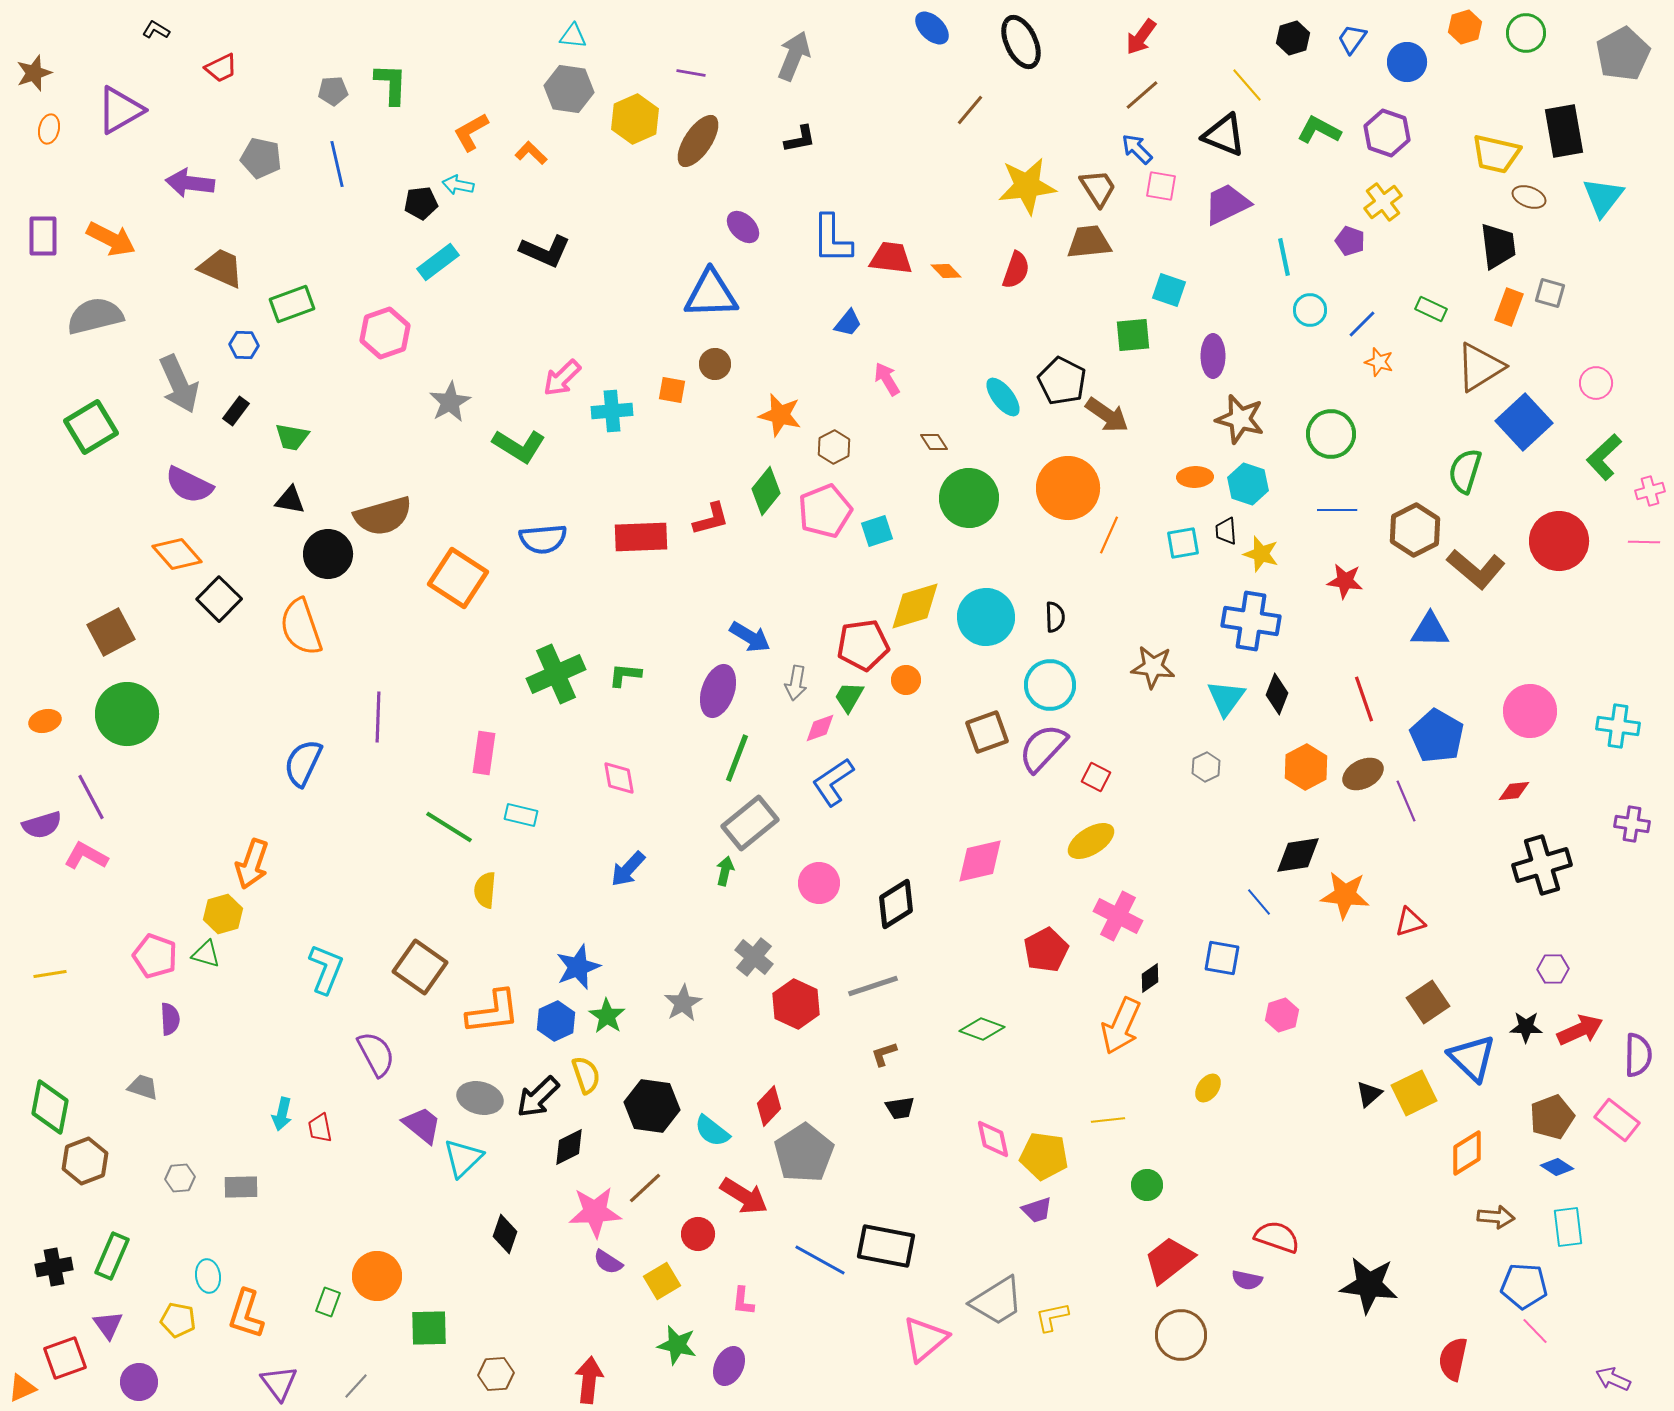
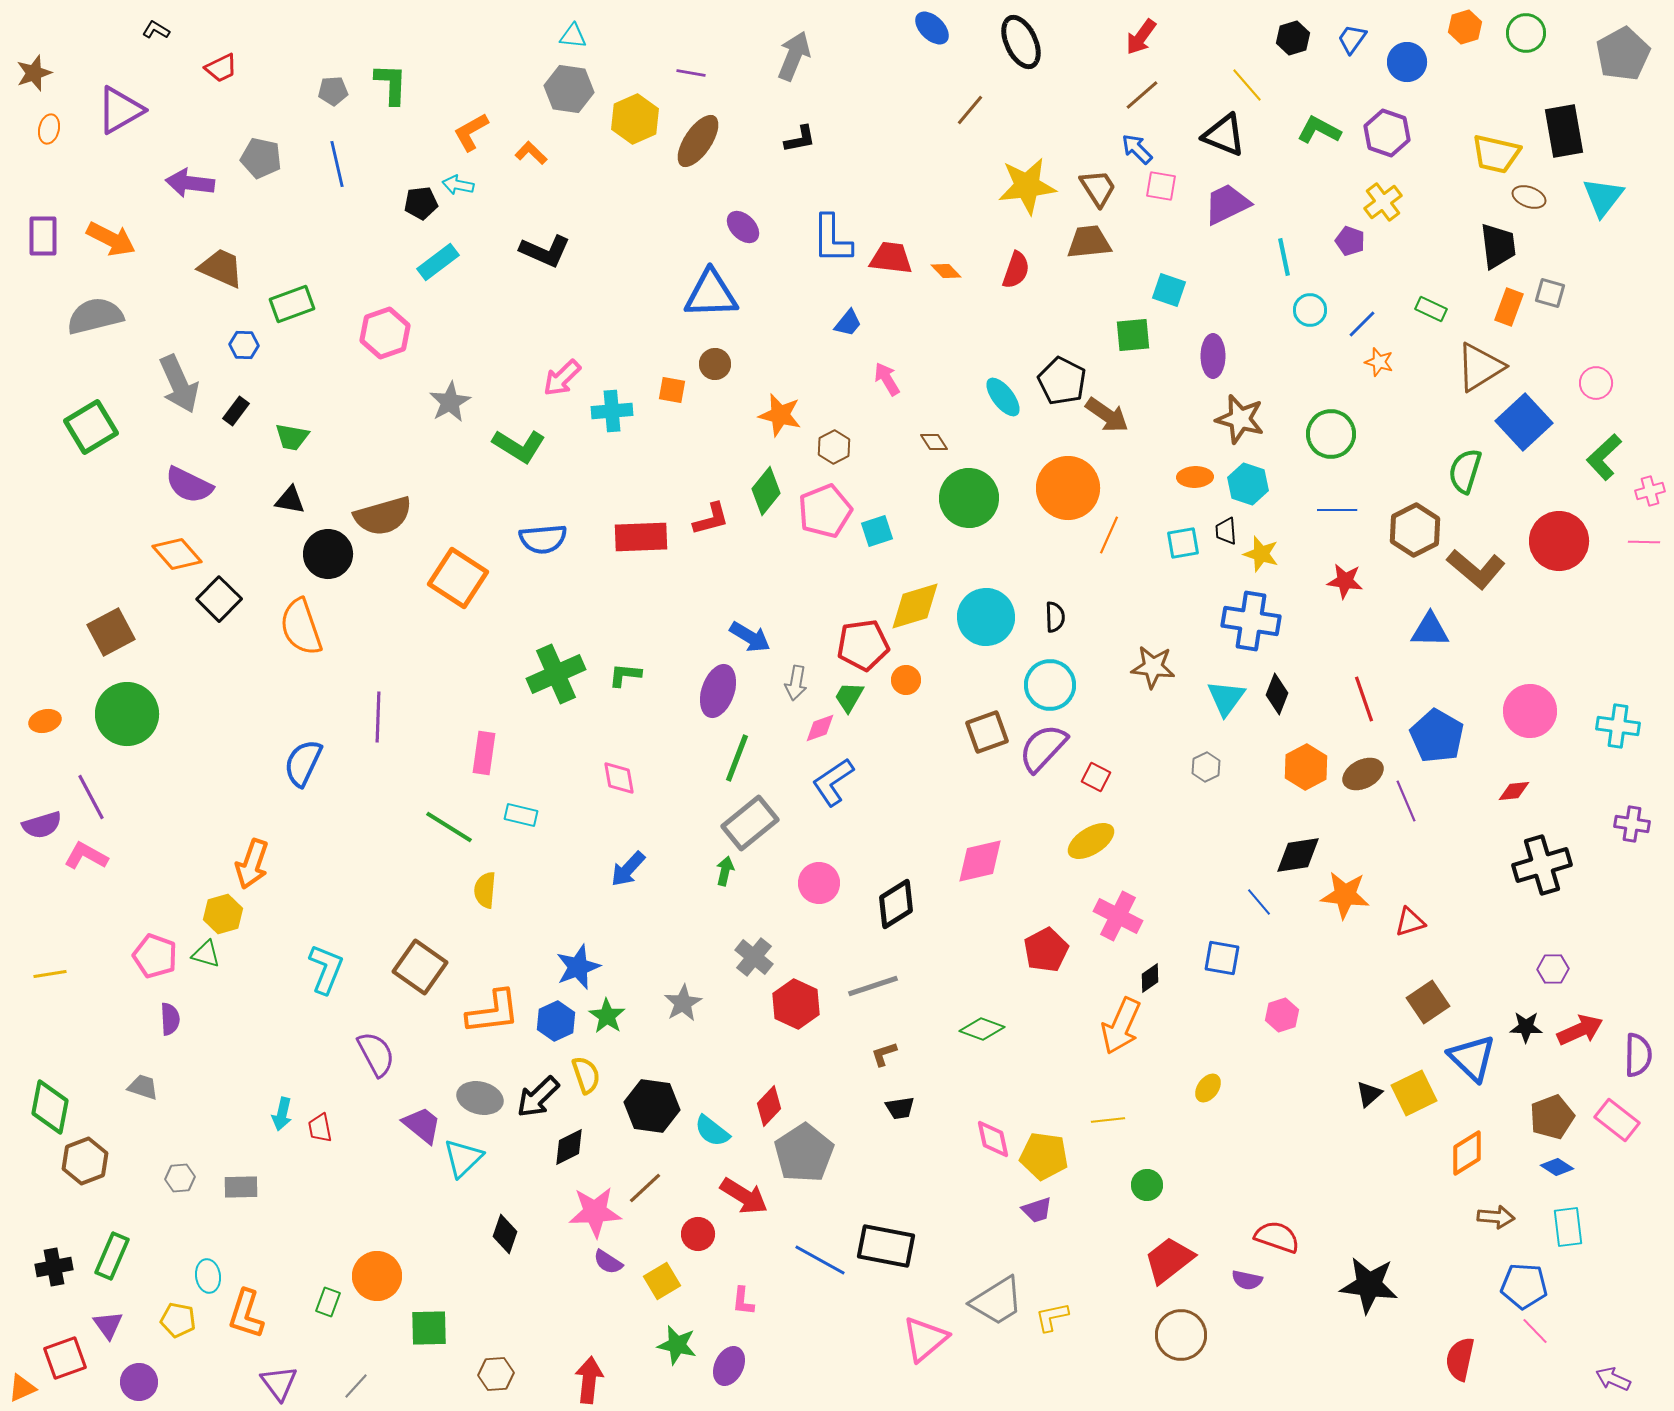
red semicircle at (1453, 1359): moved 7 px right
